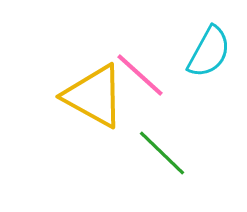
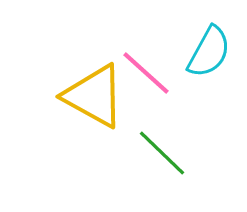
pink line: moved 6 px right, 2 px up
